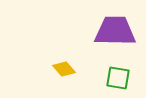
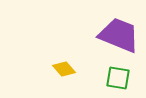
purple trapezoid: moved 4 px right, 4 px down; rotated 21 degrees clockwise
